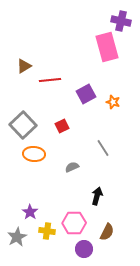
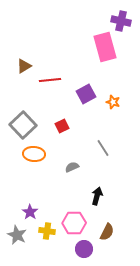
pink rectangle: moved 2 px left
gray star: moved 2 px up; rotated 18 degrees counterclockwise
